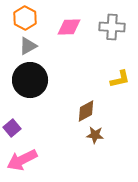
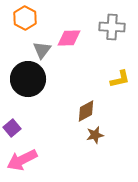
pink diamond: moved 11 px down
gray triangle: moved 14 px right, 4 px down; rotated 24 degrees counterclockwise
black circle: moved 2 px left, 1 px up
brown star: rotated 18 degrees counterclockwise
